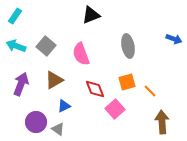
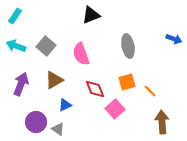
blue triangle: moved 1 px right, 1 px up
